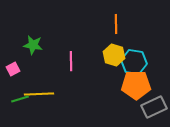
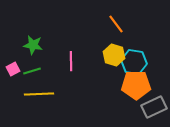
orange line: rotated 36 degrees counterclockwise
green line: moved 12 px right, 28 px up
